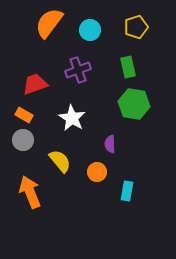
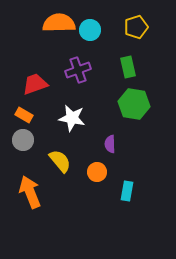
orange semicircle: moved 10 px right; rotated 52 degrees clockwise
white star: rotated 20 degrees counterclockwise
